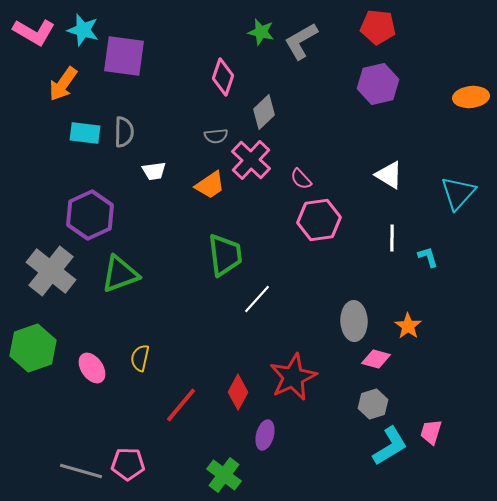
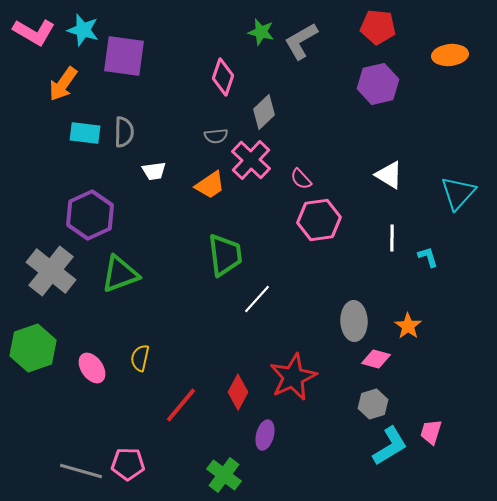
orange ellipse at (471, 97): moved 21 px left, 42 px up
